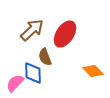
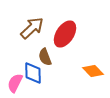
brown arrow: moved 2 px up
pink semicircle: rotated 18 degrees counterclockwise
